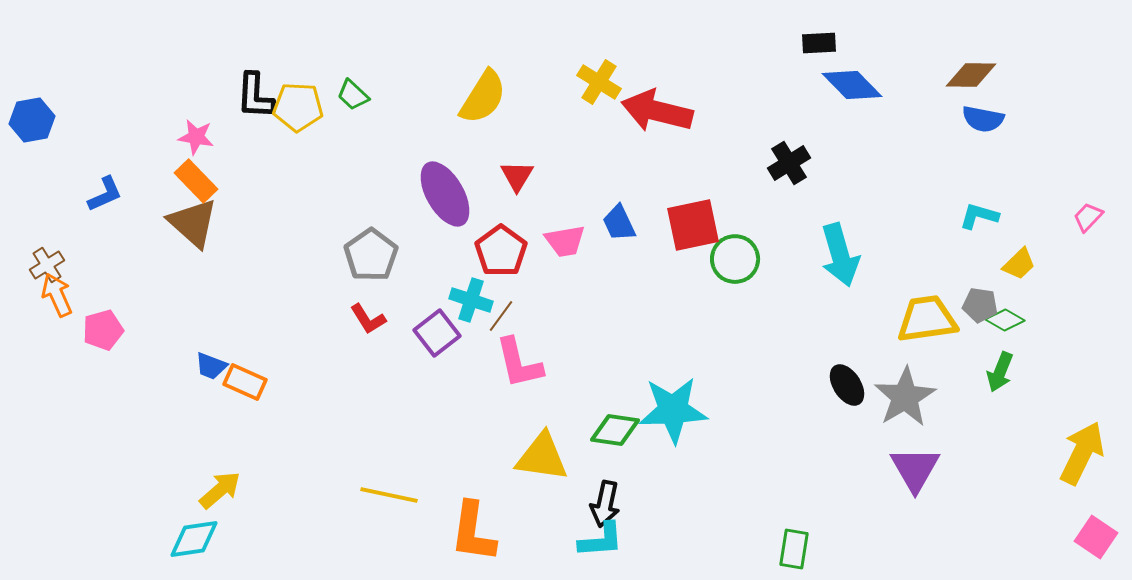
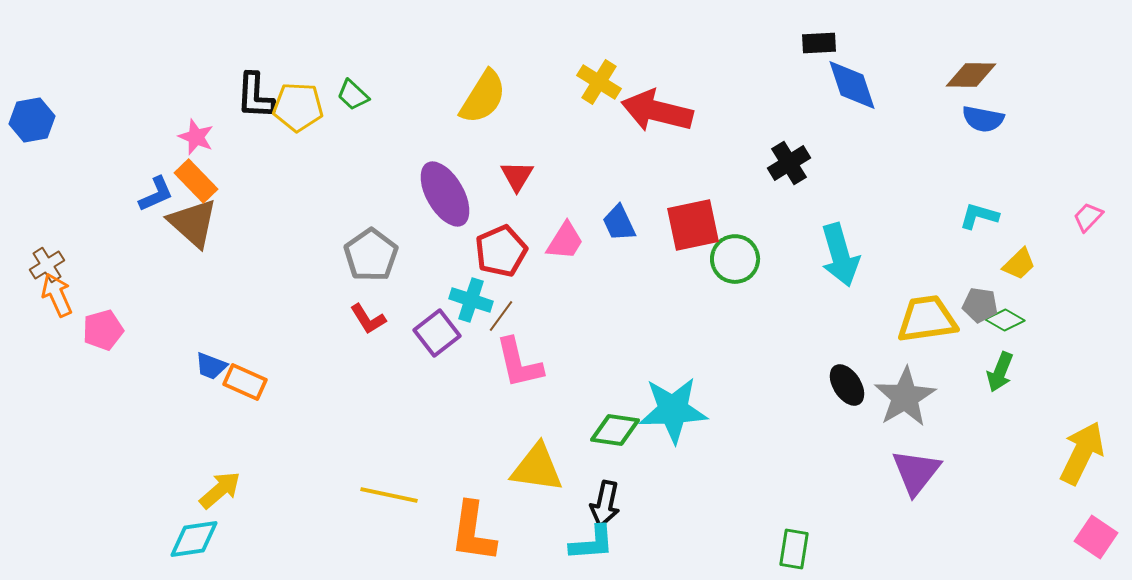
blue diamond at (852, 85): rotated 26 degrees clockwise
pink star at (196, 137): rotated 12 degrees clockwise
blue L-shape at (105, 194): moved 51 px right
pink trapezoid at (565, 241): rotated 48 degrees counterclockwise
red pentagon at (501, 251): rotated 12 degrees clockwise
yellow triangle at (542, 457): moved 5 px left, 11 px down
purple triangle at (915, 469): moved 1 px right, 3 px down; rotated 8 degrees clockwise
cyan L-shape at (601, 540): moved 9 px left, 3 px down
